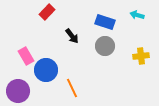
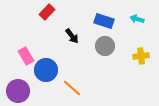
cyan arrow: moved 4 px down
blue rectangle: moved 1 px left, 1 px up
orange line: rotated 24 degrees counterclockwise
